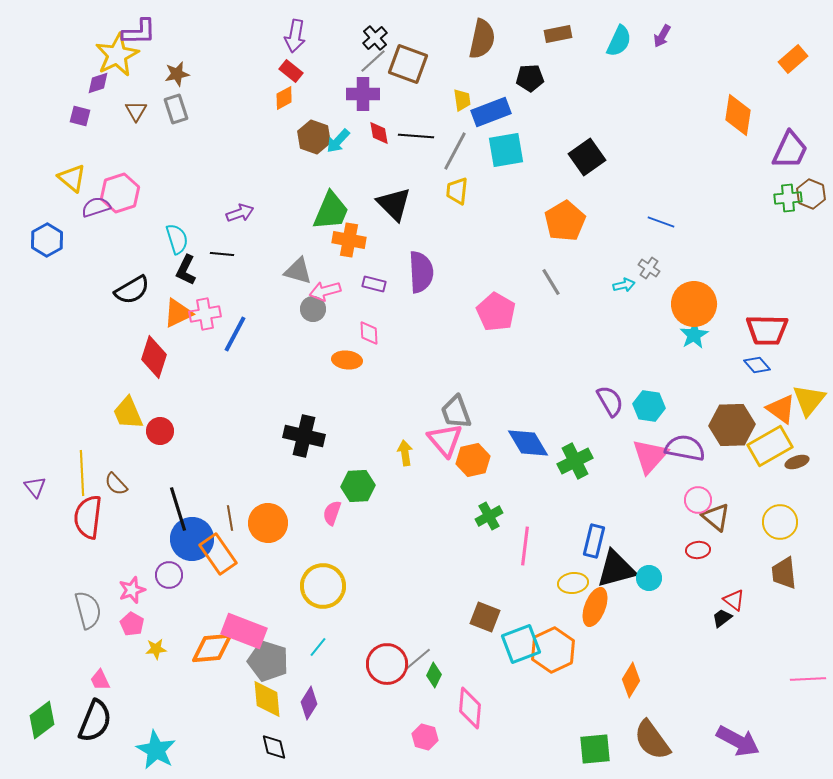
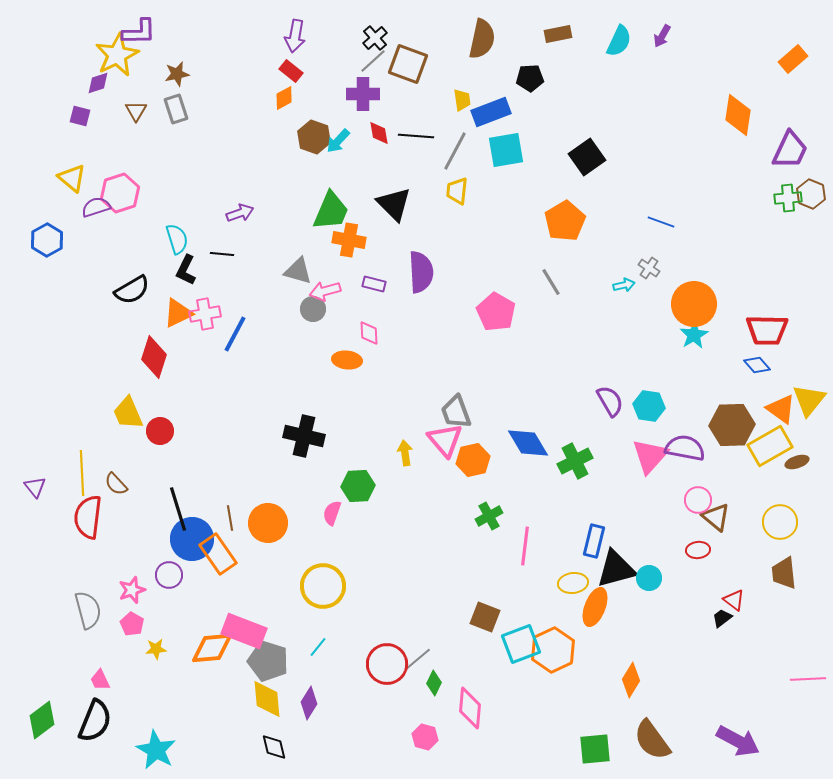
green diamond at (434, 675): moved 8 px down
